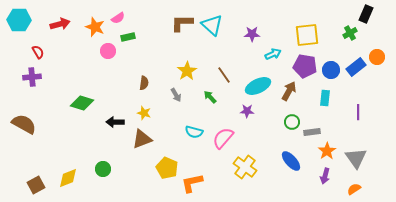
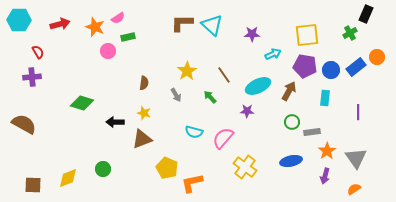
blue ellipse at (291, 161): rotated 60 degrees counterclockwise
brown square at (36, 185): moved 3 px left; rotated 30 degrees clockwise
